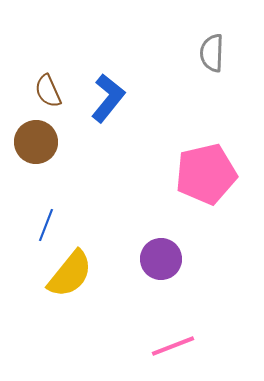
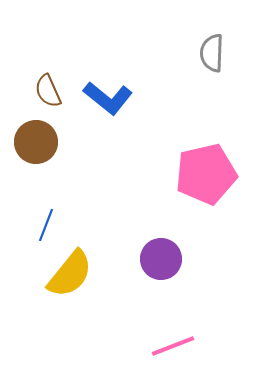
blue L-shape: rotated 90 degrees clockwise
